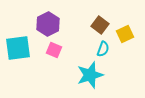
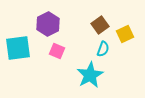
brown square: rotated 18 degrees clockwise
pink square: moved 3 px right, 1 px down
cyan star: rotated 12 degrees counterclockwise
